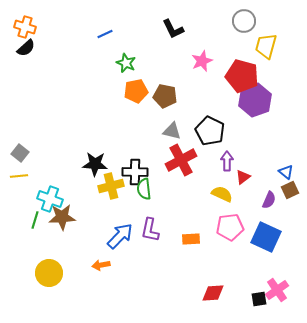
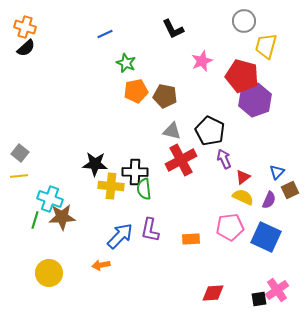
purple arrow: moved 3 px left, 2 px up; rotated 24 degrees counterclockwise
blue triangle: moved 9 px left; rotated 35 degrees clockwise
yellow cross: rotated 20 degrees clockwise
yellow semicircle: moved 21 px right, 3 px down
